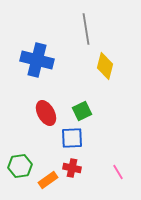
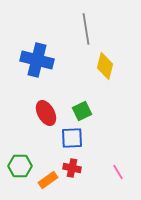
green hexagon: rotated 10 degrees clockwise
